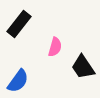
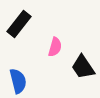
blue semicircle: rotated 50 degrees counterclockwise
